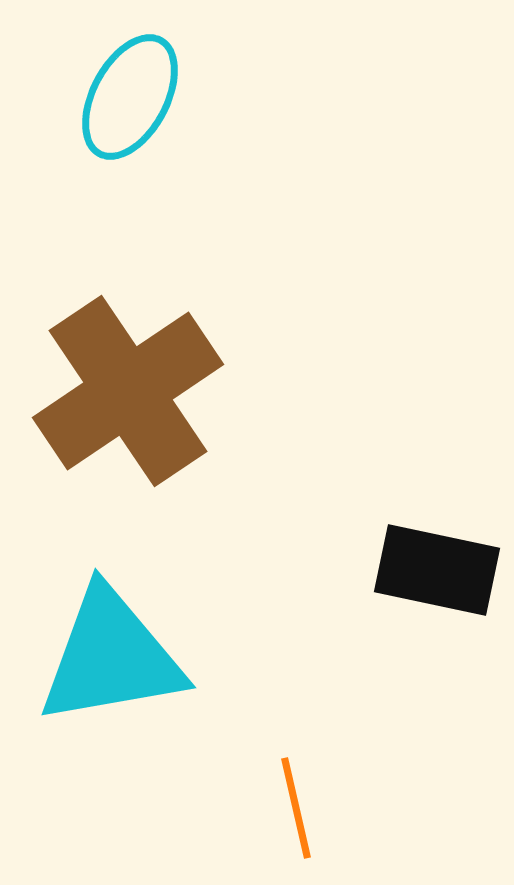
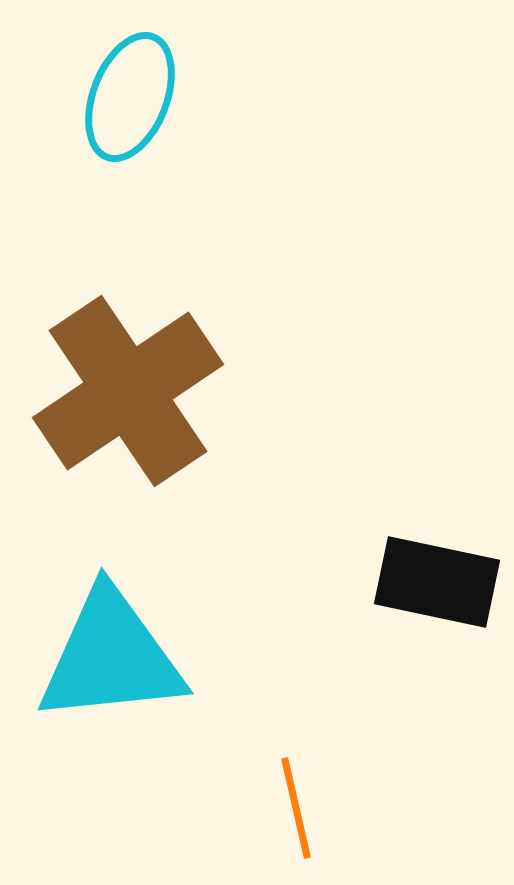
cyan ellipse: rotated 7 degrees counterclockwise
black rectangle: moved 12 px down
cyan triangle: rotated 4 degrees clockwise
